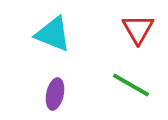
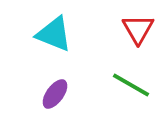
cyan triangle: moved 1 px right
purple ellipse: rotated 24 degrees clockwise
